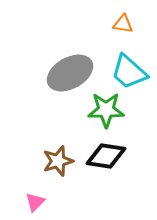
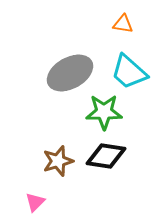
green star: moved 2 px left, 2 px down
